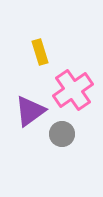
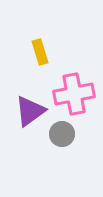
pink cross: moved 1 px right, 4 px down; rotated 24 degrees clockwise
